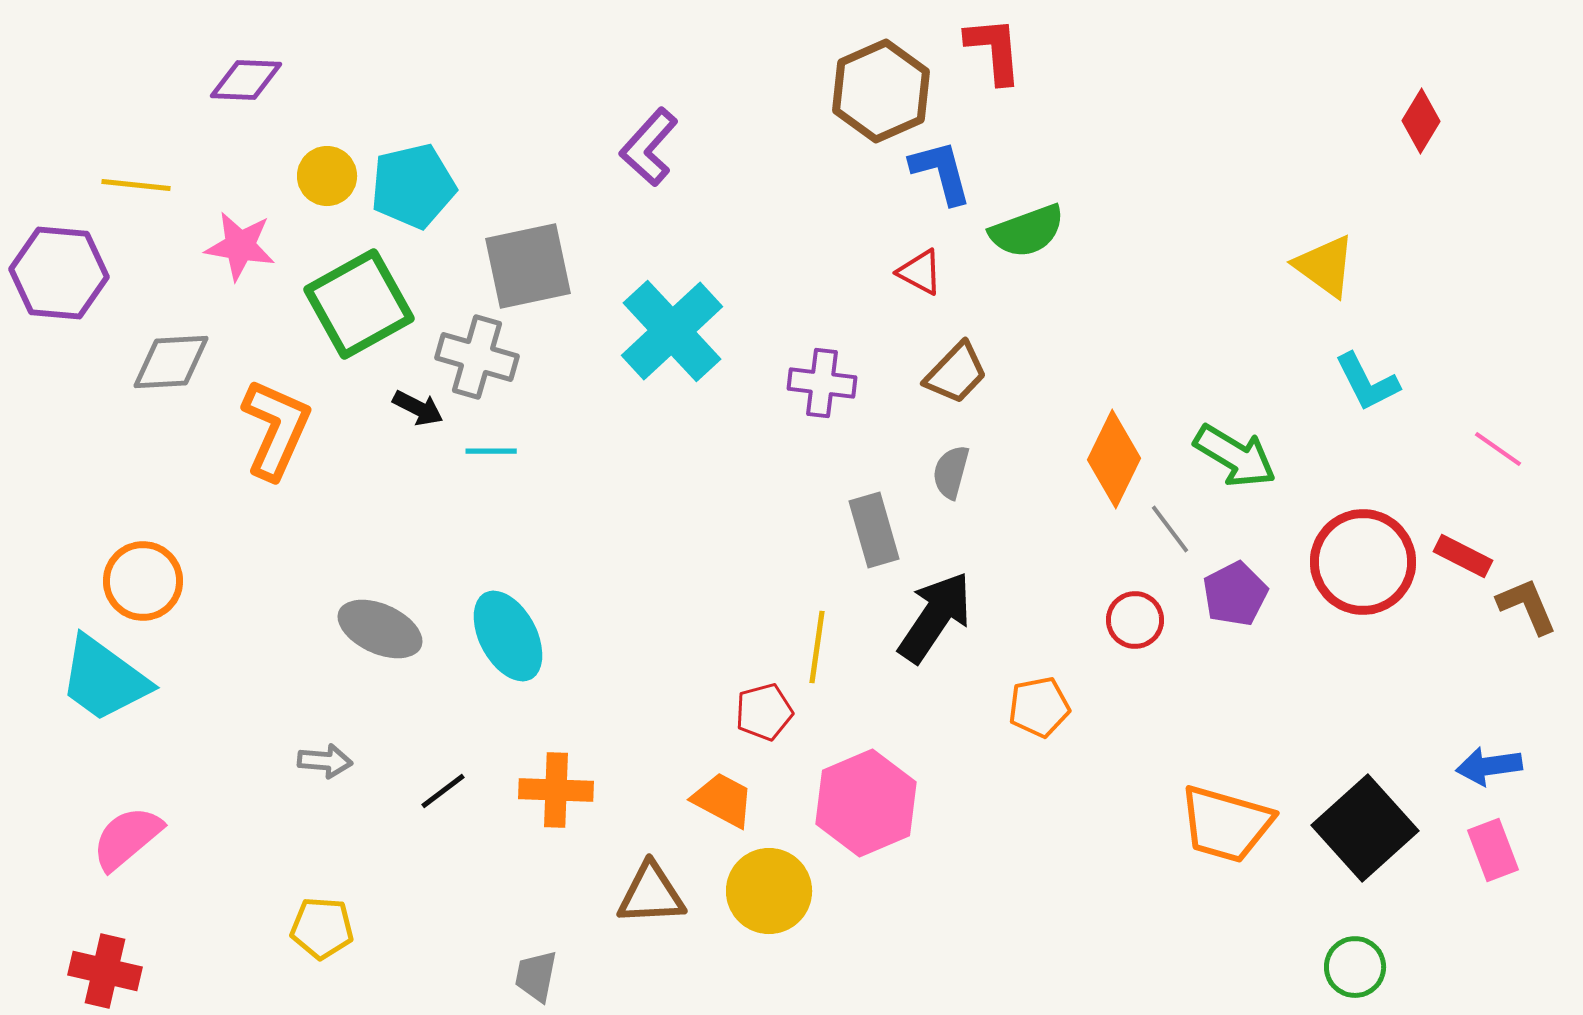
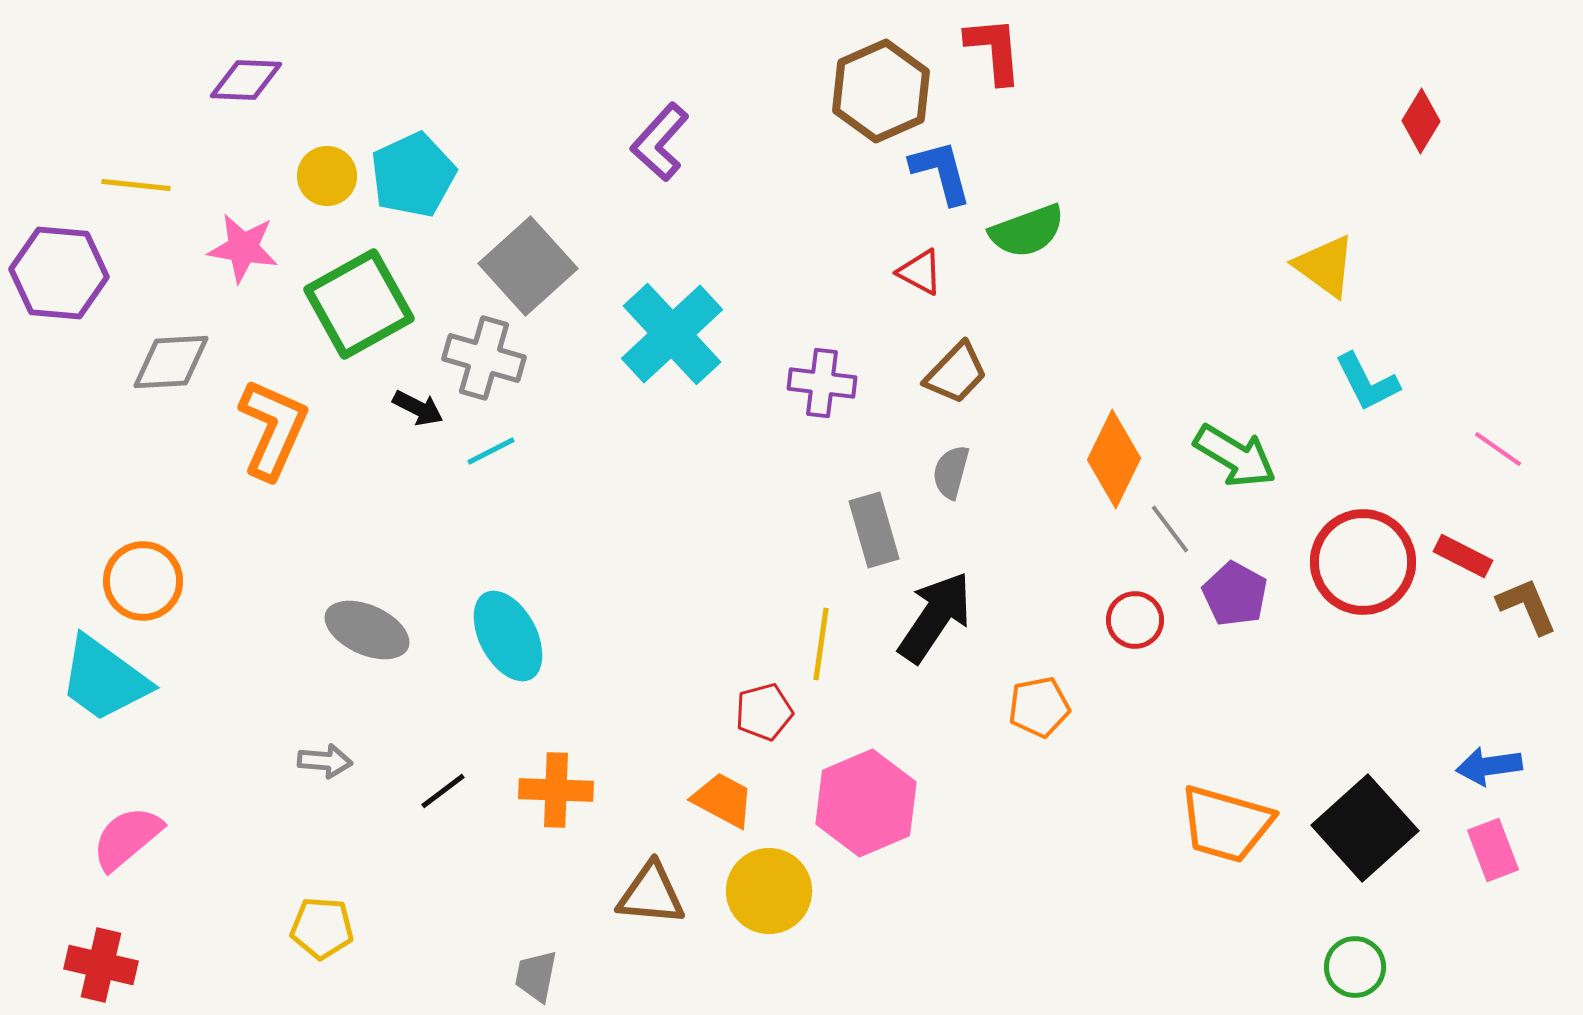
purple L-shape at (649, 147): moved 11 px right, 5 px up
cyan pentagon at (413, 186): moved 11 px up; rotated 12 degrees counterclockwise
pink star at (240, 246): moved 3 px right, 2 px down
gray square at (528, 266): rotated 30 degrees counterclockwise
cyan cross at (672, 331): moved 3 px down
gray cross at (477, 357): moved 7 px right, 1 px down
orange L-shape at (276, 429): moved 3 px left
cyan line at (491, 451): rotated 27 degrees counterclockwise
purple pentagon at (1235, 594): rotated 16 degrees counterclockwise
gray ellipse at (380, 629): moved 13 px left, 1 px down
yellow line at (817, 647): moved 4 px right, 3 px up
brown triangle at (651, 894): rotated 8 degrees clockwise
red cross at (105, 971): moved 4 px left, 6 px up
